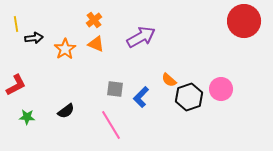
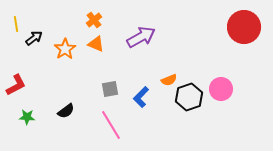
red circle: moved 6 px down
black arrow: rotated 30 degrees counterclockwise
orange semicircle: rotated 63 degrees counterclockwise
gray square: moved 5 px left; rotated 18 degrees counterclockwise
